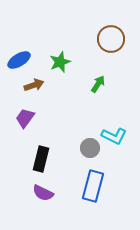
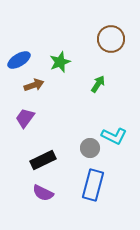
black rectangle: moved 2 px right, 1 px down; rotated 50 degrees clockwise
blue rectangle: moved 1 px up
